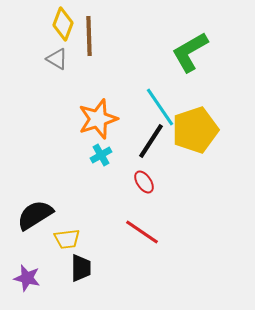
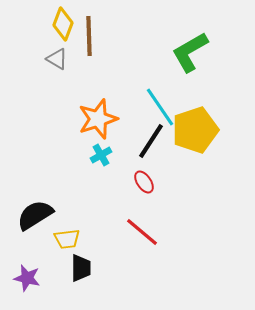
red line: rotated 6 degrees clockwise
